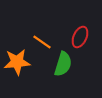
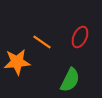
green semicircle: moved 7 px right, 16 px down; rotated 10 degrees clockwise
